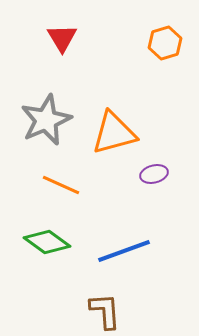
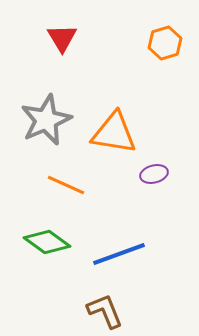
orange triangle: rotated 24 degrees clockwise
orange line: moved 5 px right
blue line: moved 5 px left, 3 px down
brown L-shape: rotated 18 degrees counterclockwise
